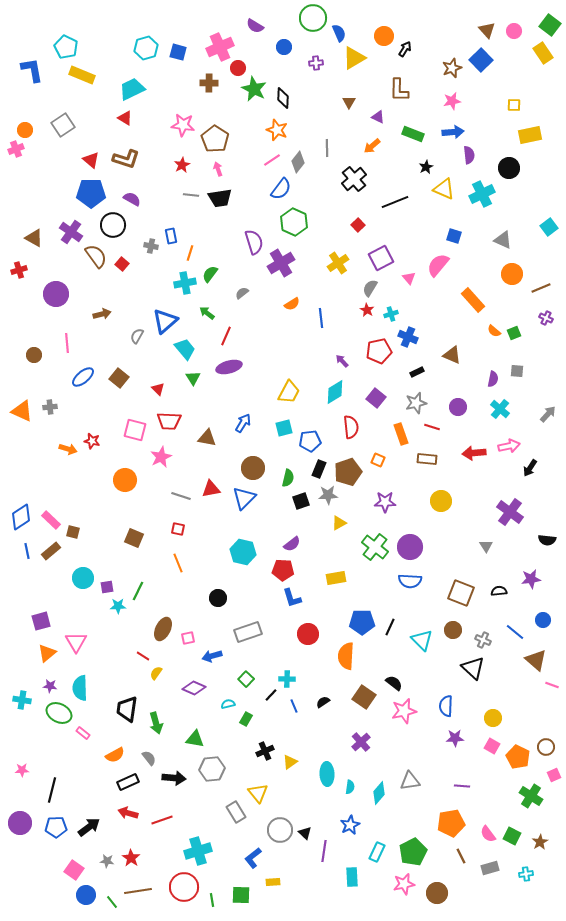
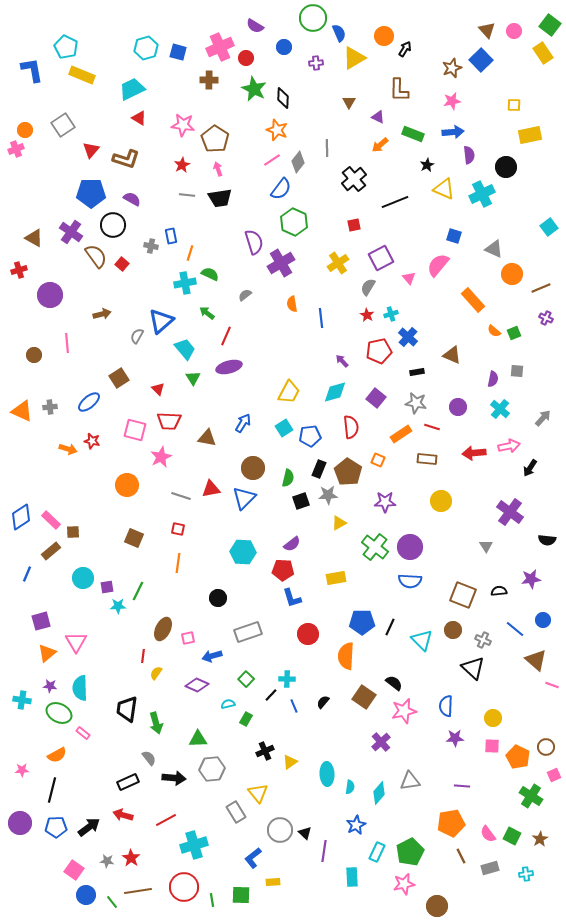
red circle at (238, 68): moved 8 px right, 10 px up
brown cross at (209, 83): moved 3 px up
red triangle at (125, 118): moved 14 px right
orange arrow at (372, 146): moved 8 px right, 1 px up
red triangle at (91, 160): moved 10 px up; rotated 30 degrees clockwise
black star at (426, 167): moved 1 px right, 2 px up
black circle at (509, 168): moved 3 px left, 1 px up
gray line at (191, 195): moved 4 px left
red square at (358, 225): moved 4 px left; rotated 32 degrees clockwise
gray triangle at (503, 240): moved 9 px left, 9 px down
green semicircle at (210, 274): rotated 78 degrees clockwise
gray semicircle at (370, 288): moved 2 px left, 1 px up
gray semicircle at (242, 293): moved 3 px right, 2 px down
purple circle at (56, 294): moved 6 px left, 1 px down
orange semicircle at (292, 304): rotated 112 degrees clockwise
red star at (367, 310): moved 5 px down
blue triangle at (165, 321): moved 4 px left
blue cross at (408, 337): rotated 18 degrees clockwise
black rectangle at (417, 372): rotated 16 degrees clockwise
blue ellipse at (83, 377): moved 6 px right, 25 px down
brown square at (119, 378): rotated 18 degrees clockwise
cyan diamond at (335, 392): rotated 15 degrees clockwise
gray star at (416, 403): rotated 25 degrees clockwise
gray arrow at (548, 414): moved 5 px left, 4 px down
cyan square at (284, 428): rotated 18 degrees counterclockwise
orange rectangle at (401, 434): rotated 75 degrees clockwise
blue pentagon at (310, 441): moved 5 px up
brown pentagon at (348, 472): rotated 20 degrees counterclockwise
orange circle at (125, 480): moved 2 px right, 5 px down
brown square at (73, 532): rotated 16 degrees counterclockwise
blue line at (27, 551): moved 23 px down; rotated 35 degrees clockwise
cyan hexagon at (243, 552): rotated 10 degrees counterclockwise
orange line at (178, 563): rotated 30 degrees clockwise
brown square at (461, 593): moved 2 px right, 2 px down
blue line at (515, 632): moved 3 px up
red line at (143, 656): rotated 64 degrees clockwise
purple diamond at (194, 688): moved 3 px right, 3 px up
black semicircle at (323, 702): rotated 16 degrees counterclockwise
green triangle at (195, 739): moved 3 px right; rotated 12 degrees counterclockwise
purple cross at (361, 742): moved 20 px right
pink square at (492, 746): rotated 28 degrees counterclockwise
orange semicircle at (115, 755): moved 58 px left
red arrow at (128, 813): moved 5 px left, 2 px down
red line at (162, 820): moved 4 px right; rotated 10 degrees counterclockwise
blue star at (350, 825): moved 6 px right
brown star at (540, 842): moved 3 px up
cyan cross at (198, 851): moved 4 px left, 6 px up
green pentagon at (413, 852): moved 3 px left
brown circle at (437, 893): moved 13 px down
